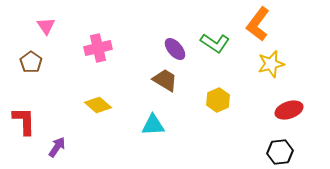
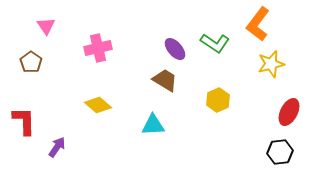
red ellipse: moved 2 px down; rotated 44 degrees counterclockwise
